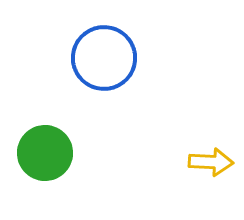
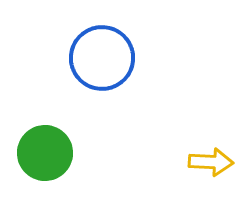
blue circle: moved 2 px left
